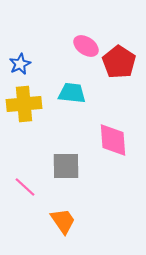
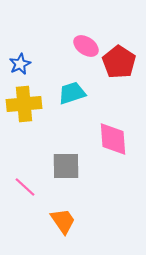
cyan trapezoid: rotated 24 degrees counterclockwise
pink diamond: moved 1 px up
